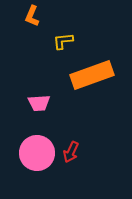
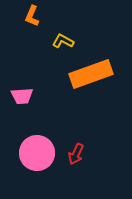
yellow L-shape: rotated 35 degrees clockwise
orange rectangle: moved 1 px left, 1 px up
pink trapezoid: moved 17 px left, 7 px up
red arrow: moved 5 px right, 2 px down
